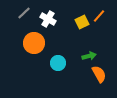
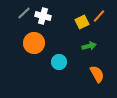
white cross: moved 5 px left, 3 px up; rotated 14 degrees counterclockwise
green arrow: moved 10 px up
cyan circle: moved 1 px right, 1 px up
orange semicircle: moved 2 px left
